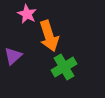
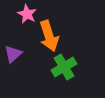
purple triangle: moved 2 px up
